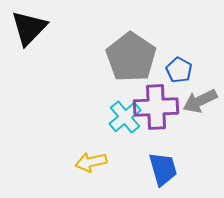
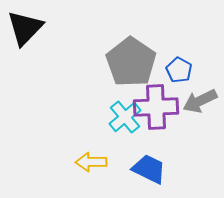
black triangle: moved 4 px left
gray pentagon: moved 5 px down
yellow arrow: rotated 12 degrees clockwise
blue trapezoid: moved 14 px left; rotated 48 degrees counterclockwise
